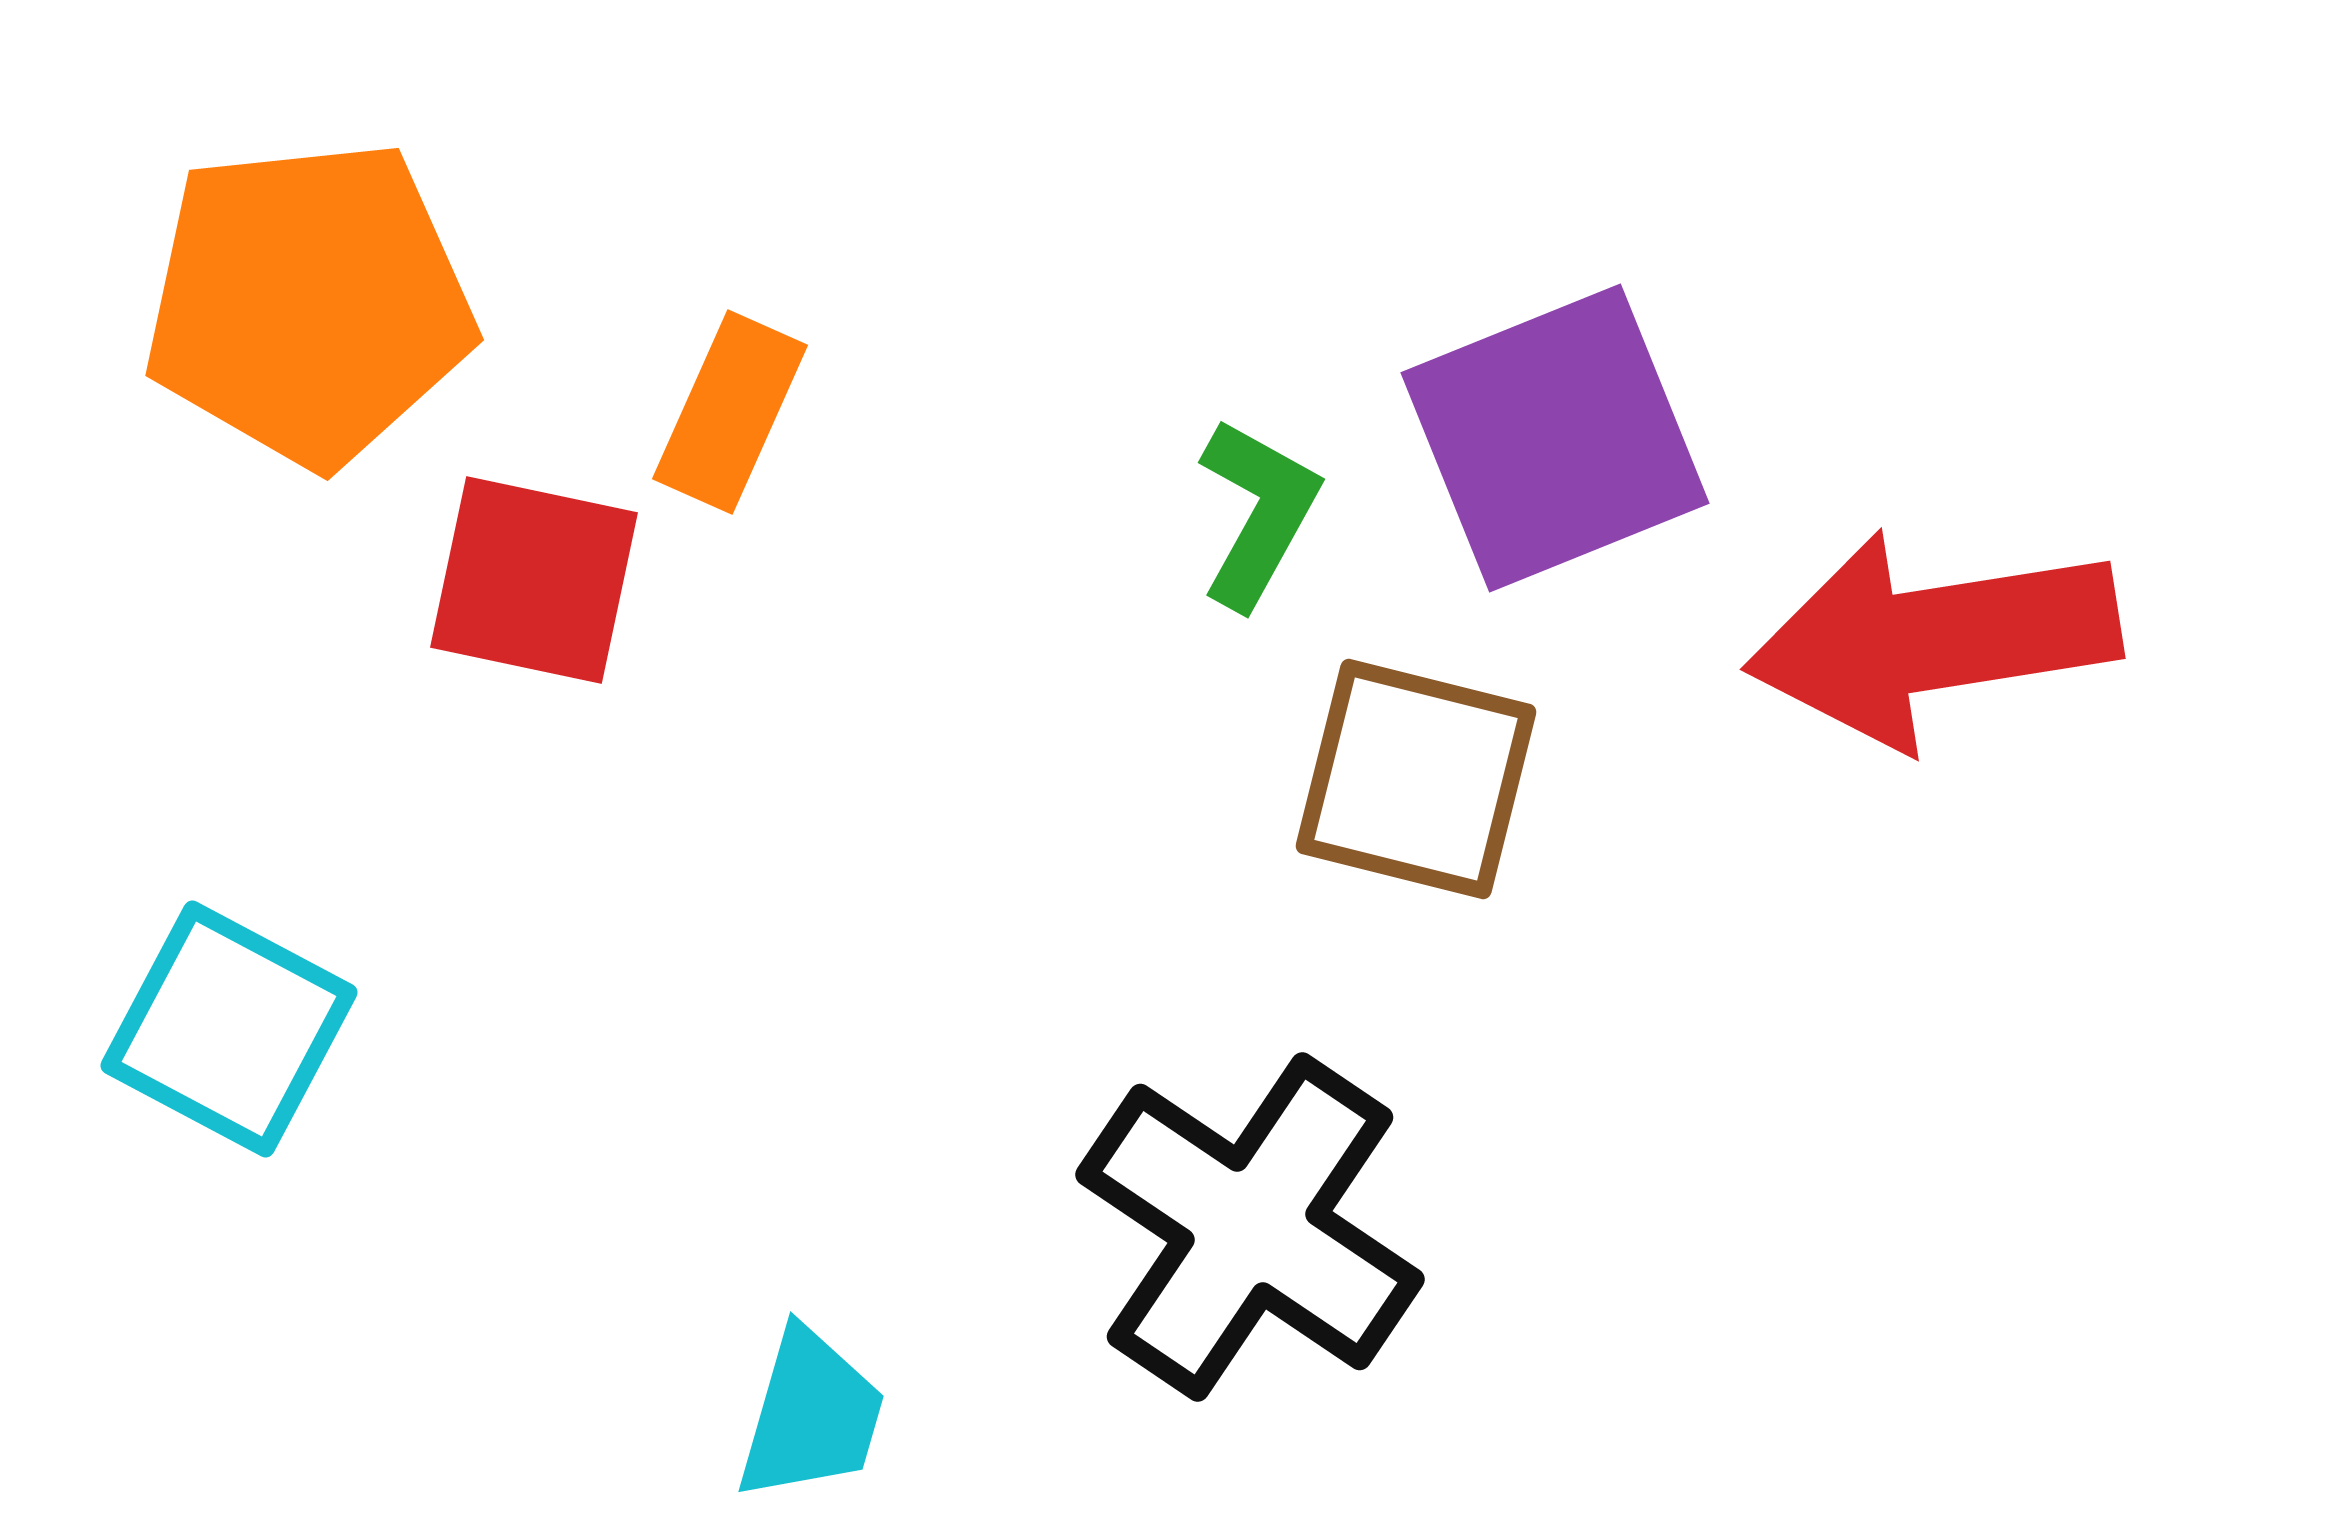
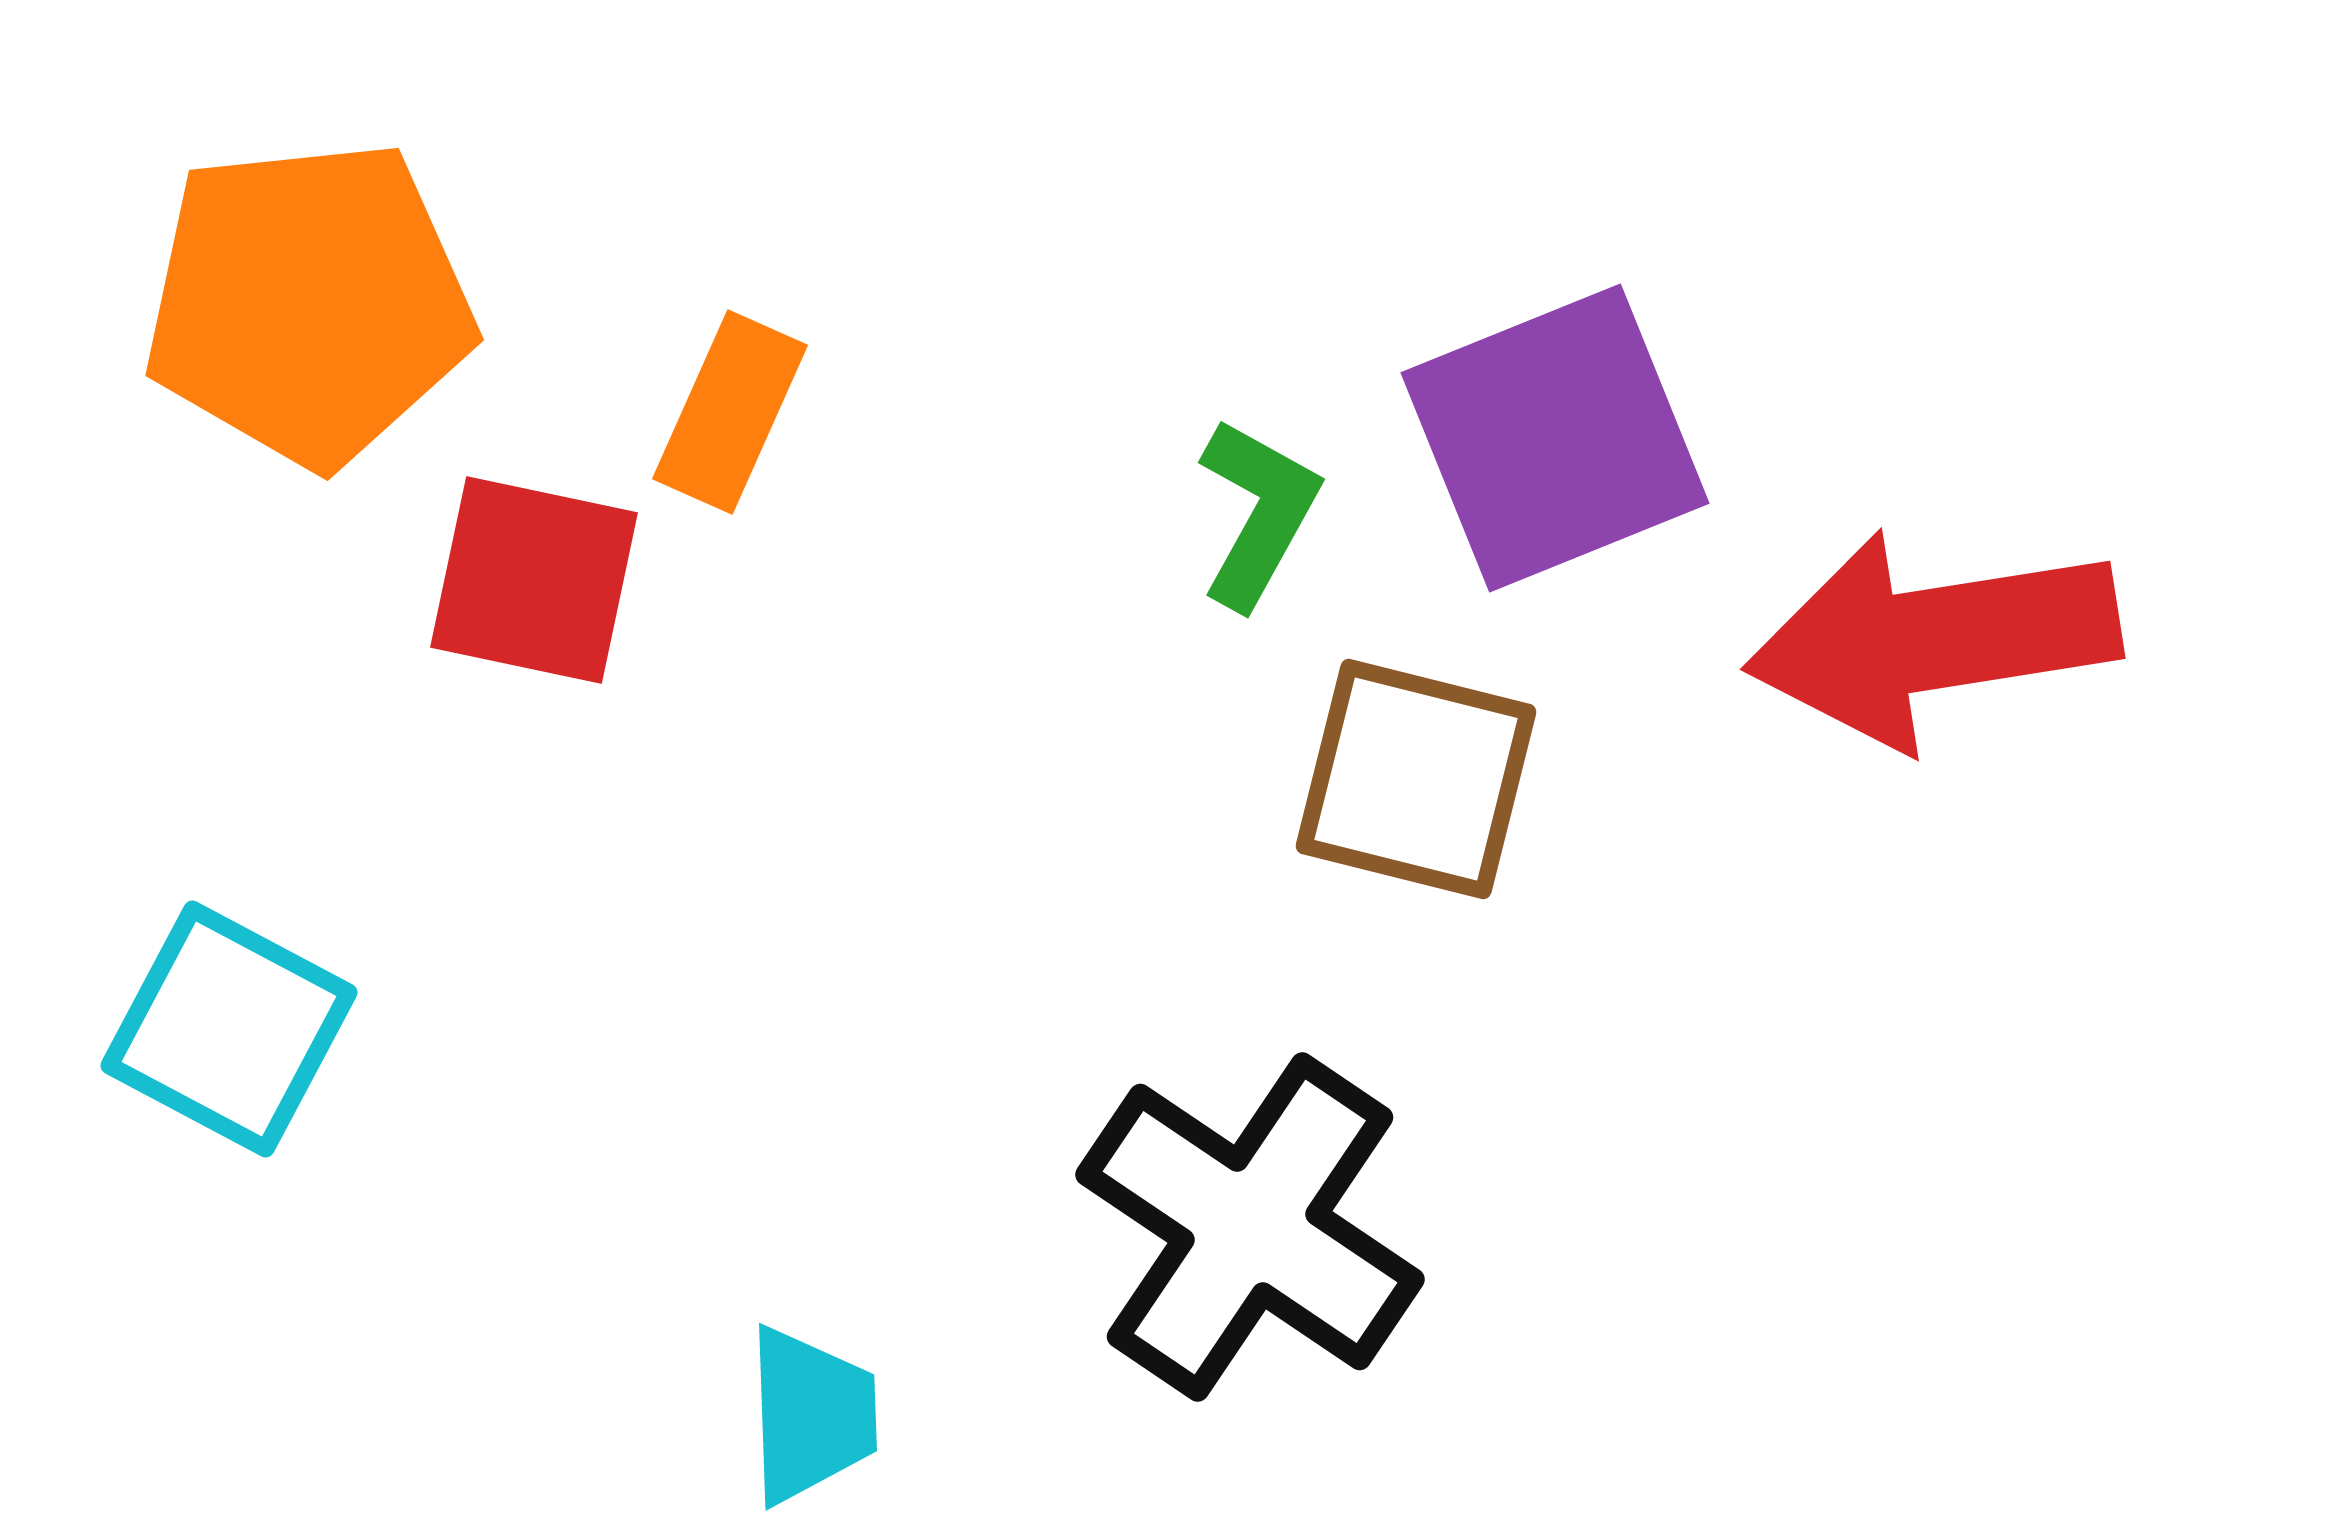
cyan trapezoid: rotated 18 degrees counterclockwise
